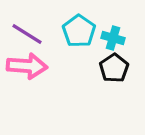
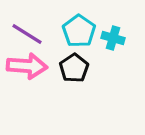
black pentagon: moved 40 px left
